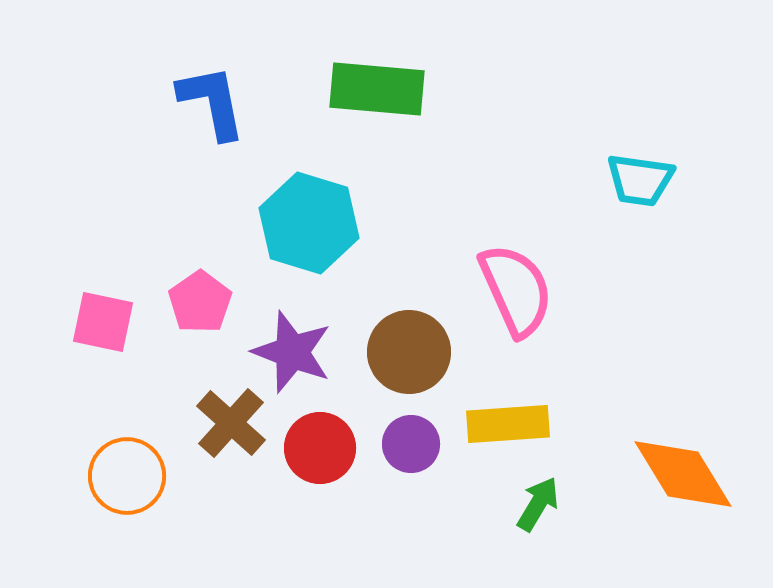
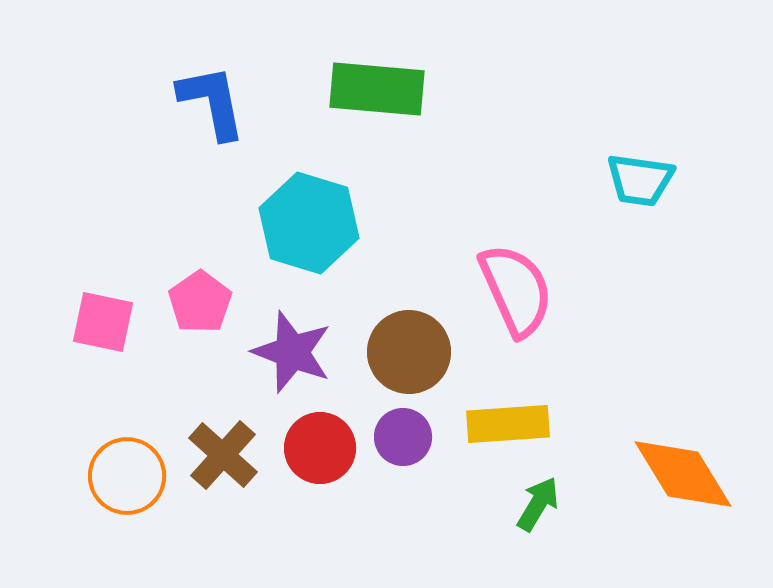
brown cross: moved 8 px left, 32 px down
purple circle: moved 8 px left, 7 px up
